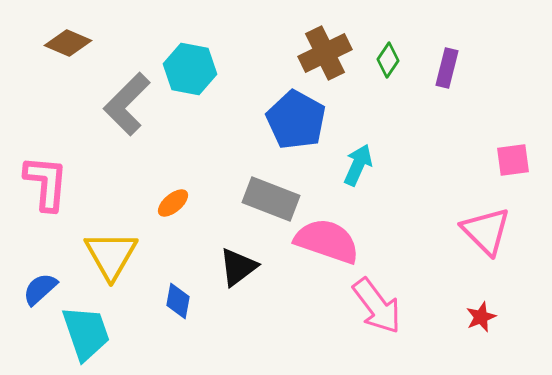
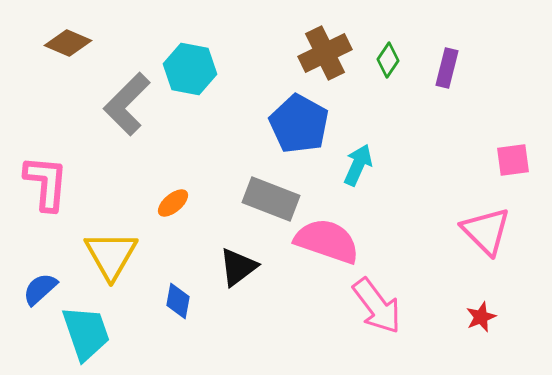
blue pentagon: moved 3 px right, 4 px down
